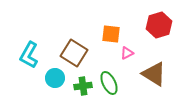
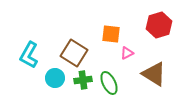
green cross: moved 6 px up
